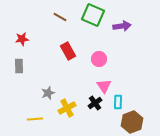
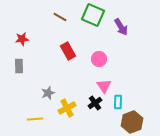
purple arrow: moved 1 px left, 1 px down; rotated 66 degrees clockwise
